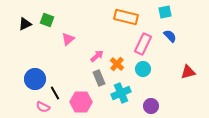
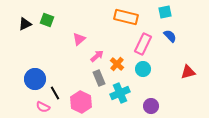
pink triangle: moved 11 px right
cyan cross: moved 1 px left
pink hexagon: rotated 25 degrees clockwise
